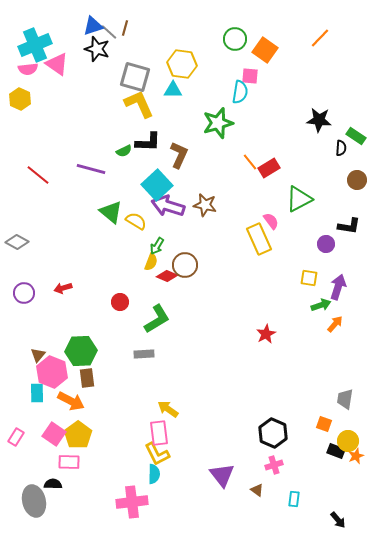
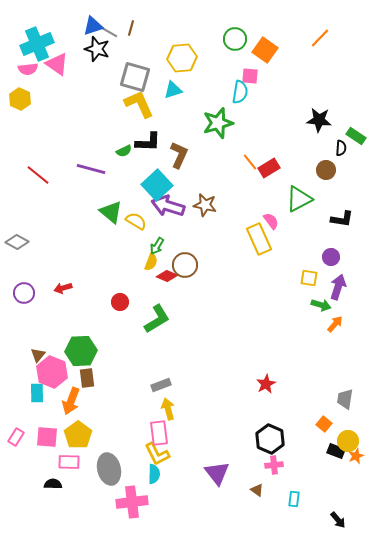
brown line at (125, 28): moved 6 px right
gray line at (109, 32): rotated 12 degrees counterclockwise
cyan cross at (35, 45): moved 2 px right, 1 px up
yellow hexagon at (182, 64): moved 6 px up; rotated 12 degrees counterclockwise
cyan triangle at (173, 90): rotated 18 degrees counterclockwise
brown circle at (357, 180): moved 31 px left, 10 px up
black L-shape at (349, 226): moved 7 px left, 7 px up
purple circle at (326, 244): moved 5 px right, 13 px down
green arrow at (321, 305): rotated 36 degrees clockwise
red star at (266, 334): moved 50 px down
gray rectangle at (144, 354): moved 17 px right, 31 px down; rotated 18 degrees counterclockwise
orange arrow at (71, 401): rotated 84 degrees clockwise
yellow arrow at (168, 409): rotated 40 degrees clockwise
orange square at (324, 424): rotated 21 degrees clockwise
black hexagon at (273, 433): moved 3 px left, 6 px down
pink square at (54, 434): moved 7 px left, 3 px down; rotated 30 degrees counterclockwise
pink cross at (274, 465): rotated 12 degrees clockwise
purple triangle at (222, 475): moved 5 px left, 2 px up
gray ellipse at (34, 501): moved 75 px right, 32 px up
